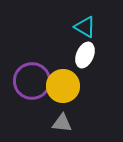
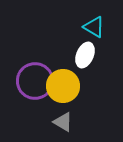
cyan triangle: moved 9 px right
purple circle: moved 3 px right
gray triangle: moved 1 px right, 1 px up; rotated 25 degrees clockwise
